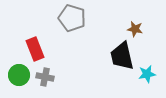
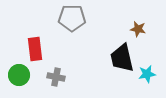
gray pentagon: rotated 16 degrees counterclockwise
brown star: moved 3 px right
red rectangle: rotated 15 degrees clockwise
black trapezoid: moved 2 px down
gray cross: moved 11 px right
